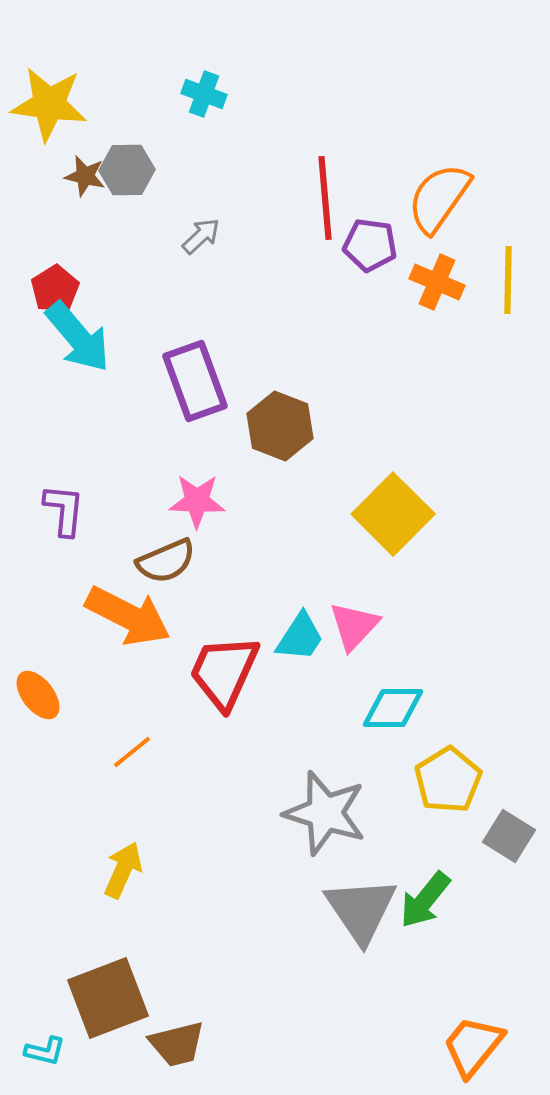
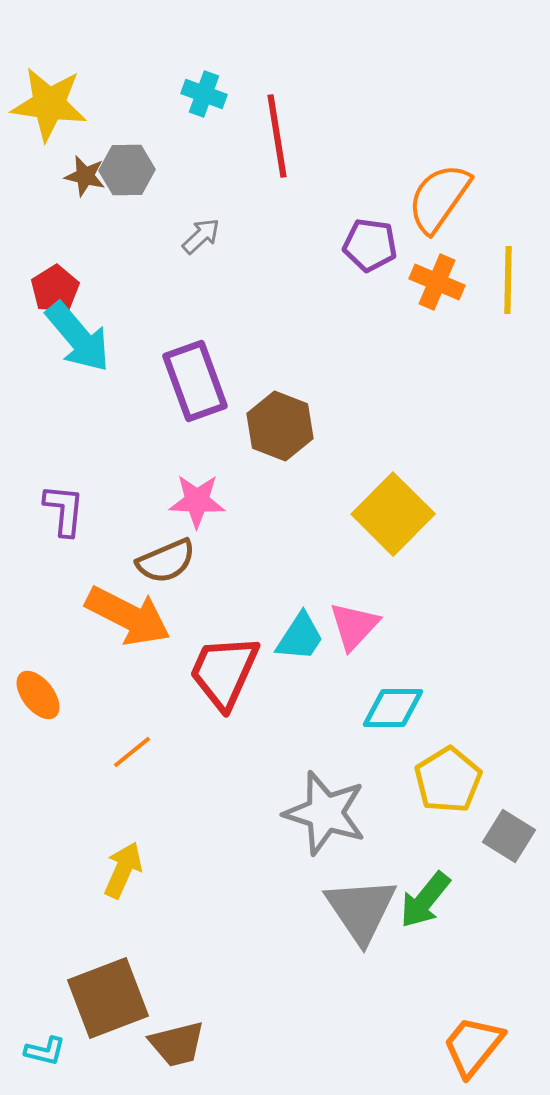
red line: moved 48 px left, 62 px up; rotated 4 degrees counterclockwise
